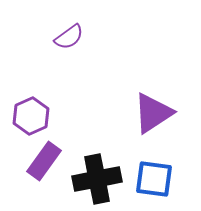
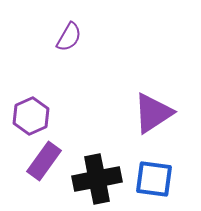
purple semicircle: rotated 24 degrees counterclockwise
